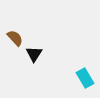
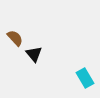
black triangle: rotated 12 degrees counterclockwise
